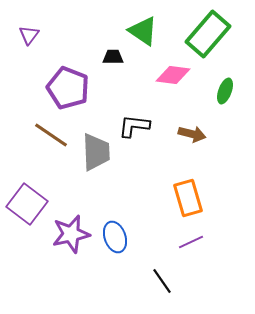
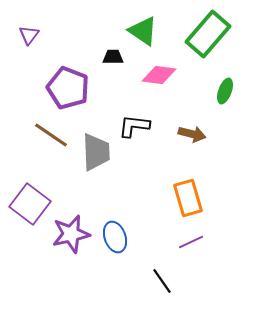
pink diamond: moved 14 px left
purple square: moved 3 px right
